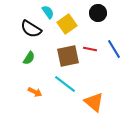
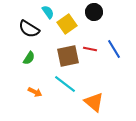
black circle: moved 4 px left, 1 px up
black semicircle: moved 2 px left
